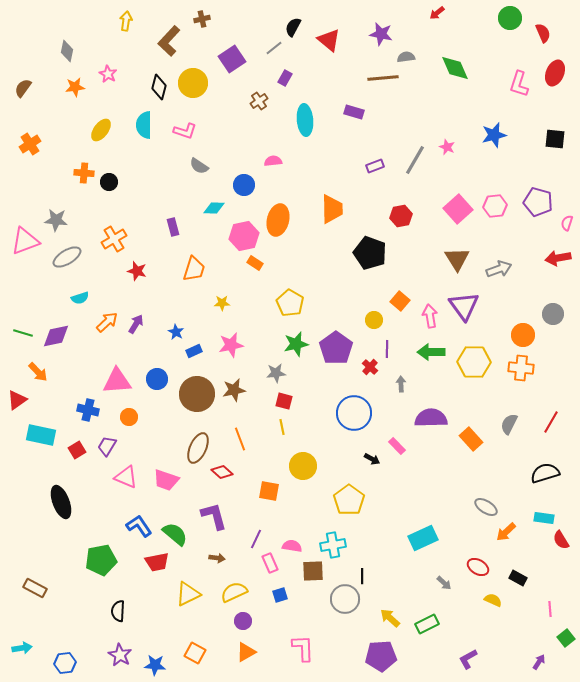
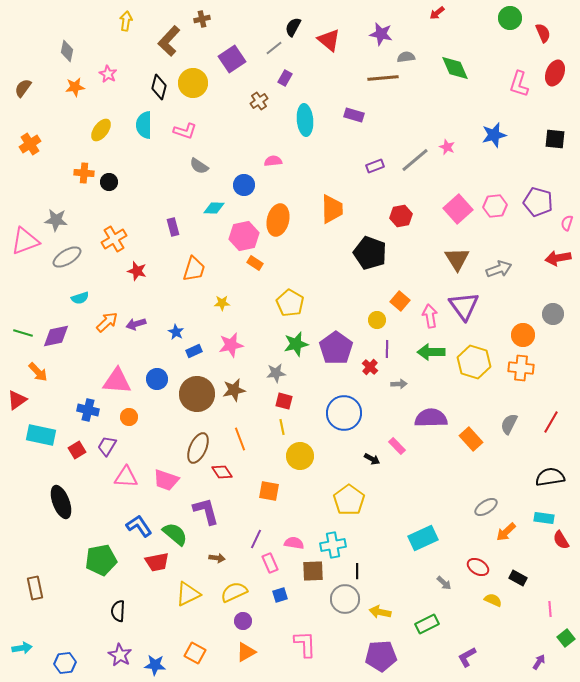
purple rectangle at (354, 112): moved 3 px down
gray line at (415, 160): rotated 20 degrees clockwise
yellow circle at (374, 320): moved 3 px right
purple arrow at (136, 324): rotated 138 degrees counterclockwise
yellow hexagon at (474, 362): rotated 16 degrees clockwise
pink triangle at (117, 381): rotated 8 degrees clockwise
gray arrow at (401, 384): moved 2 px left; rotated 91 degrees clockwise
blue circle at (354, 413): moved 10 px left
yellow circle at (303, 466): moved 3 px left, 10 px up
red diamond at (222, 472): rotated 15 degrees clockwise
black semicircle at (545, 473): moved 5 px right, 4 px down; rotated 8 degrees clockwise
pink triangle at (126, 477): rotated 20 degrees counterclockwise
gray ellipse at (486, 507): rotated 65 degrees counterclockwise
purple L-shape at (214, 516): moved 8 px left, 5 px up
pink semicircle at (292, 546): moved 2 px right, 3 px up
black line at (362, 576): moved 5 px left, 5 px up
brown rectangle at (35, 588): rotated 50 degrees clockwise
yellow arrow at (390, 618): moved 10 px left, 6 px up; rotated 30 degrees counterclockwise
pink L-shape at (303, 648): moved 2 px right, 4 px up
purple L-shape at (468, 659): moved 1 px left, 2 px up
